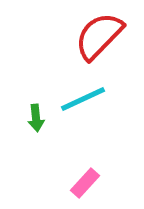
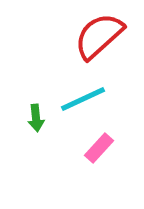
red semicircle: rotated 4 degrees clockwise
pink rectangle: moved 14 px right, 35 px up
